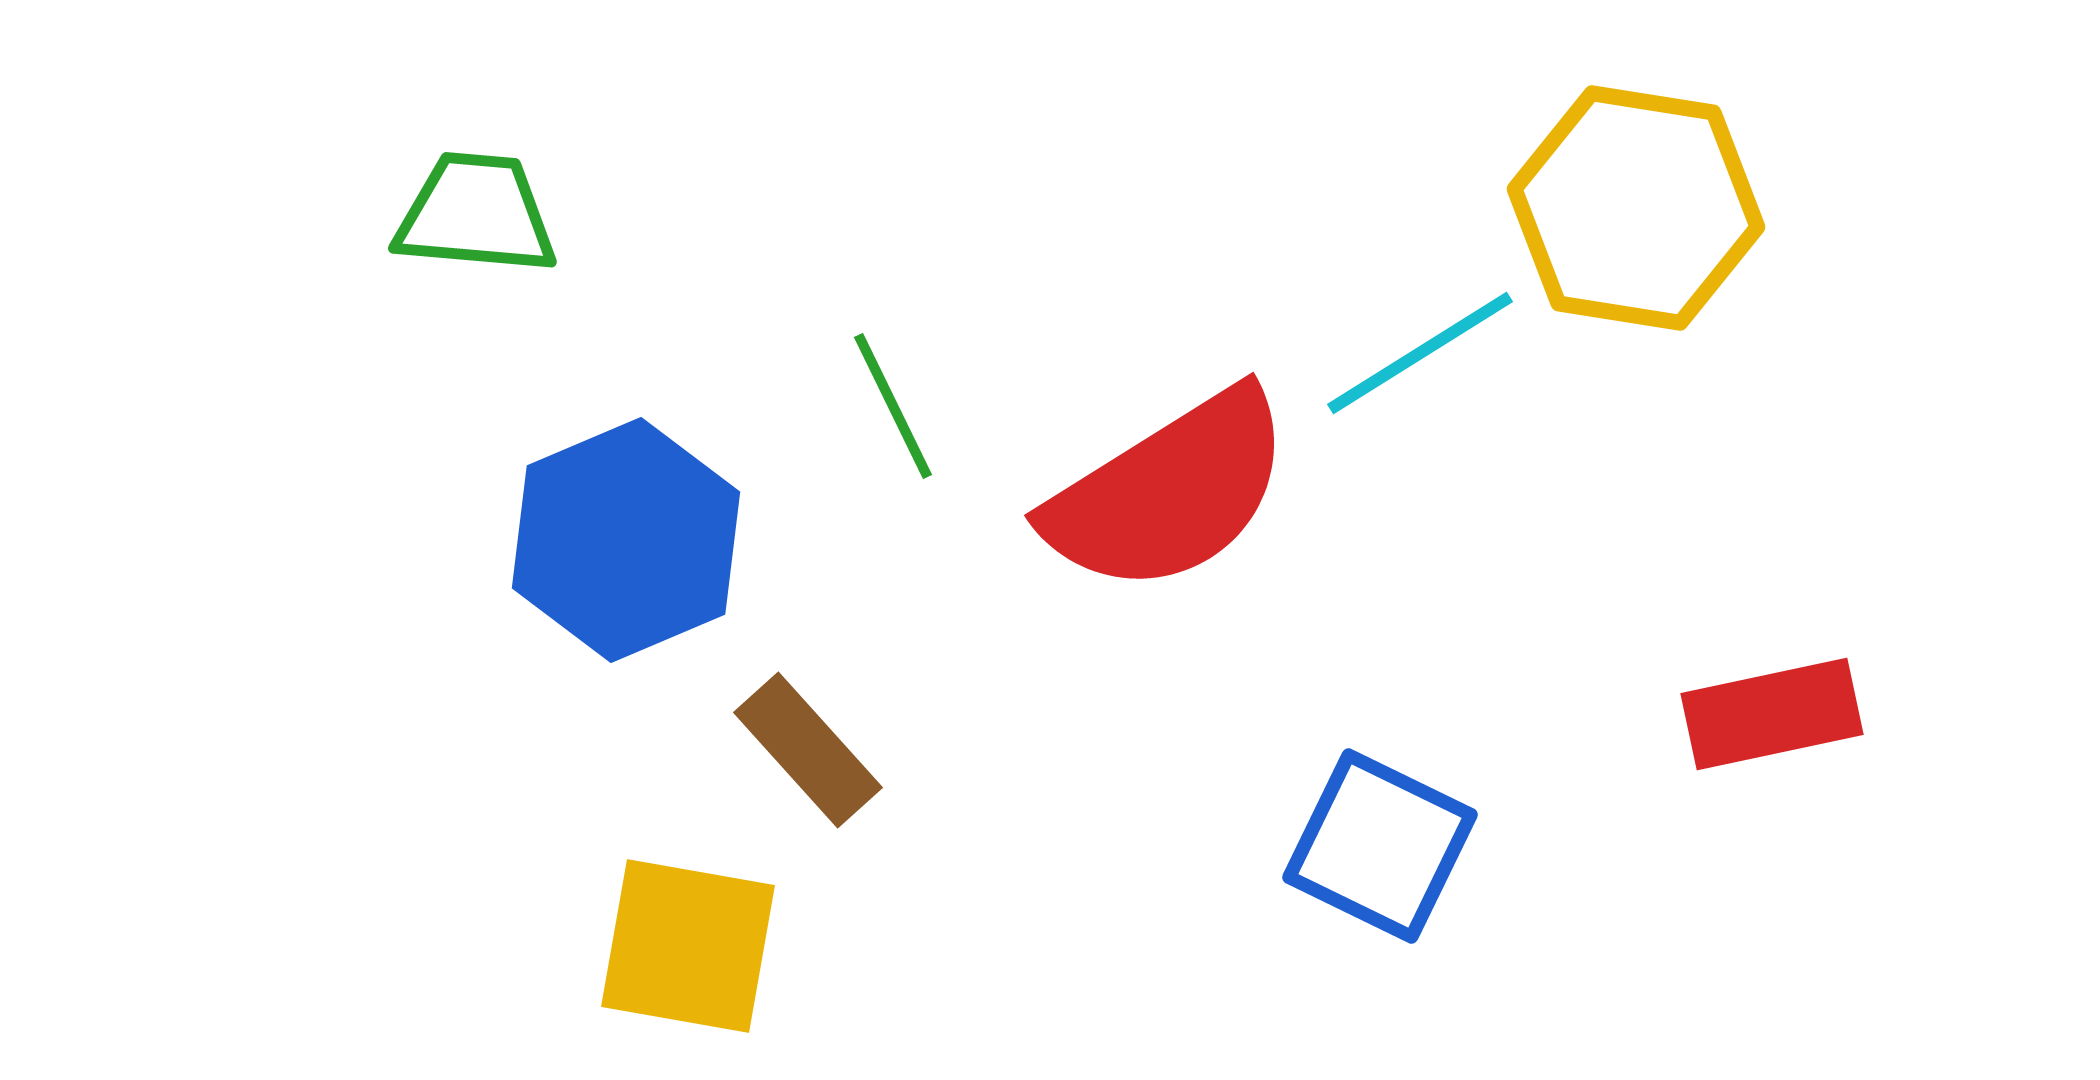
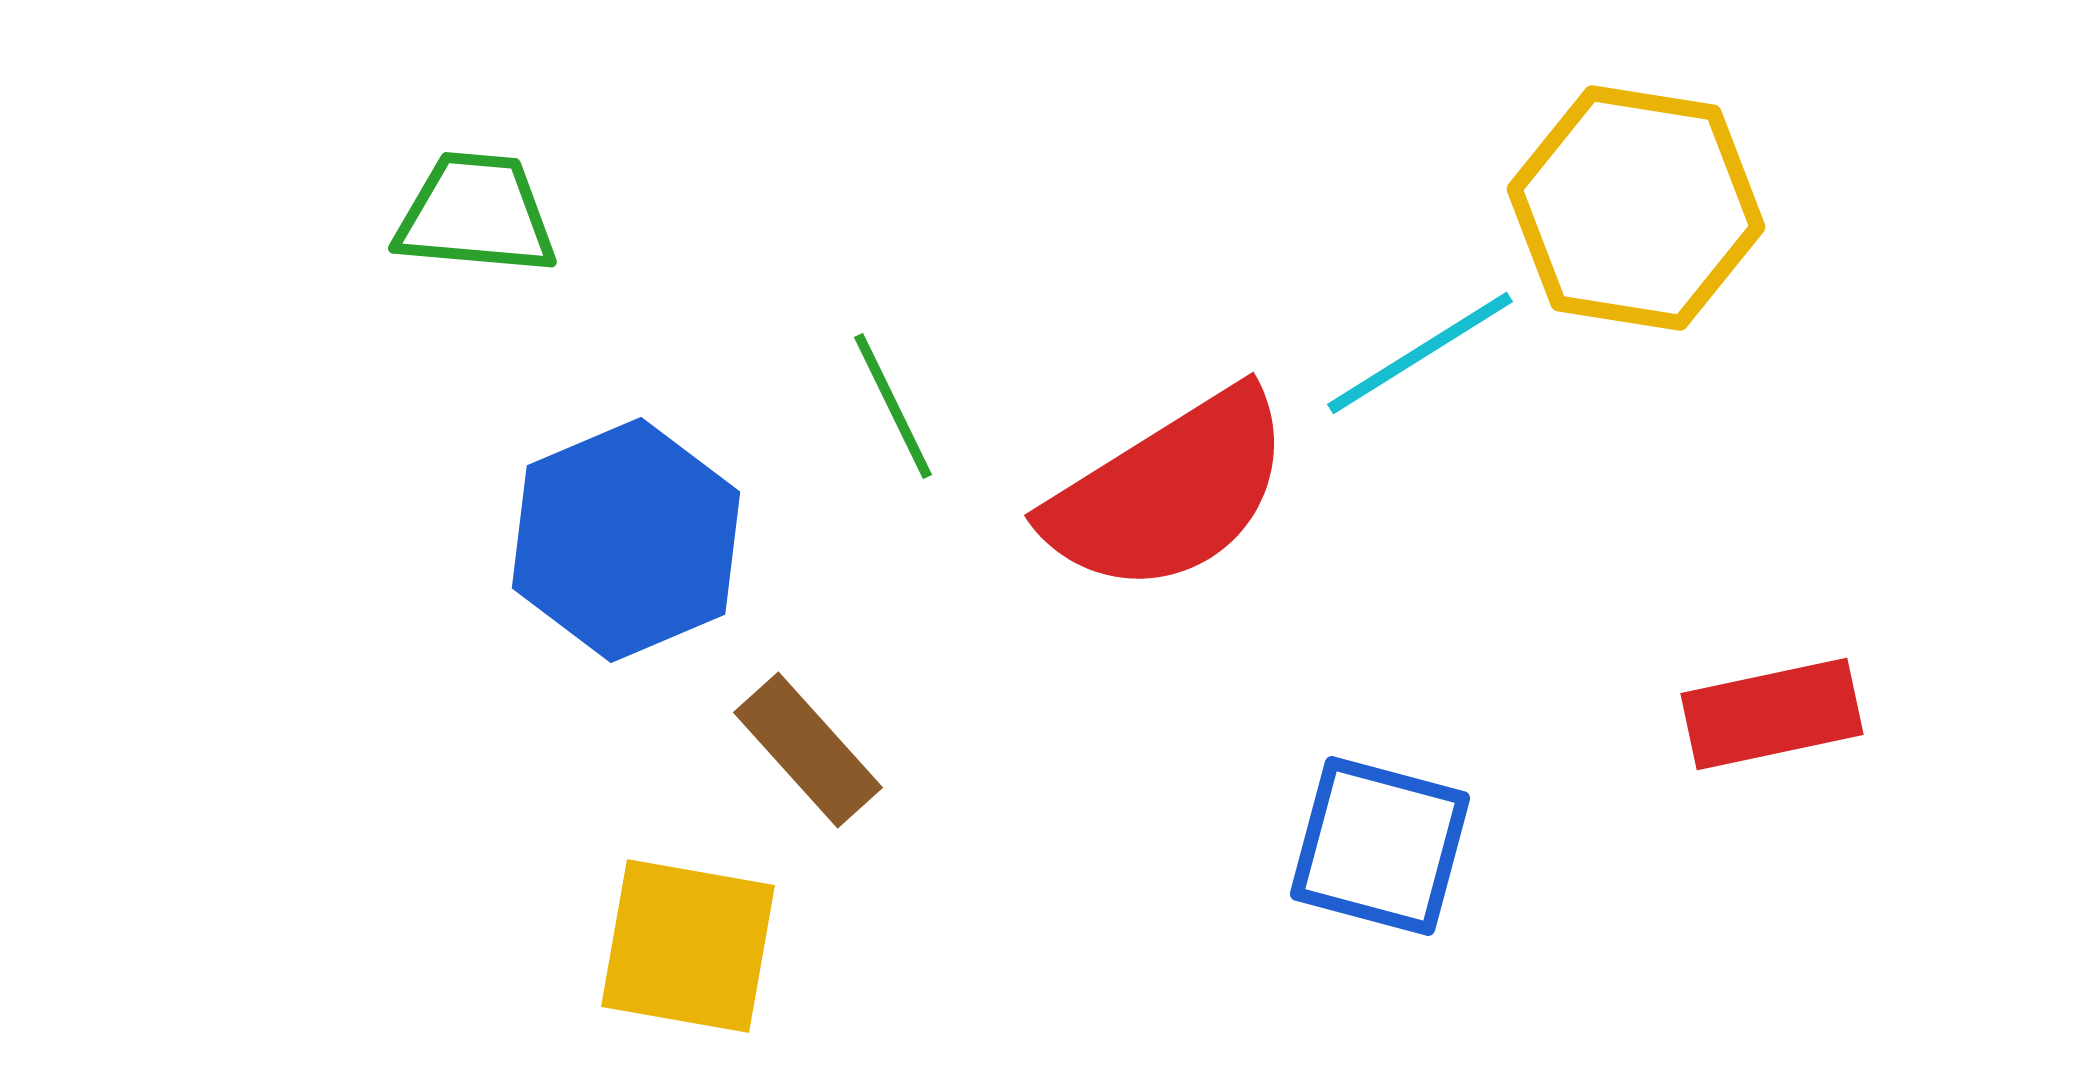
blue square: rotated 11 degrees counterclockwise
